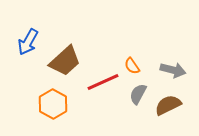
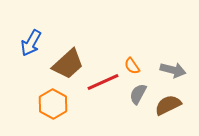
blue arrow: moved 3 px right, 1 px down
brown trapezoid: moved 3 px right, 3 px down
